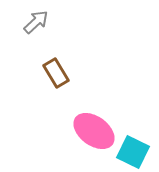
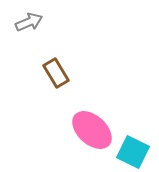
gray arrow: moved 7 px left; rotated 20 degrees clockwise
pink ellipse: moved 2 px left, 1 px up; rotated 6 degrees clockwise
